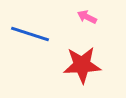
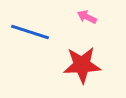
blue line: moved 2 px up
